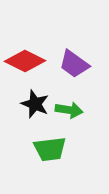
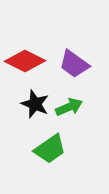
green arrow: moved 3 px up; rotated 32 degrees counterclockwise
green trapezoid: rotated 28 degrees counterclockwise
